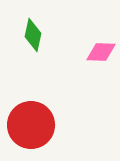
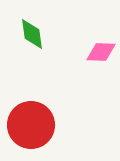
green diamond: moved 1 px left, 1 px up; rotated 20 degrees counterclockwise
